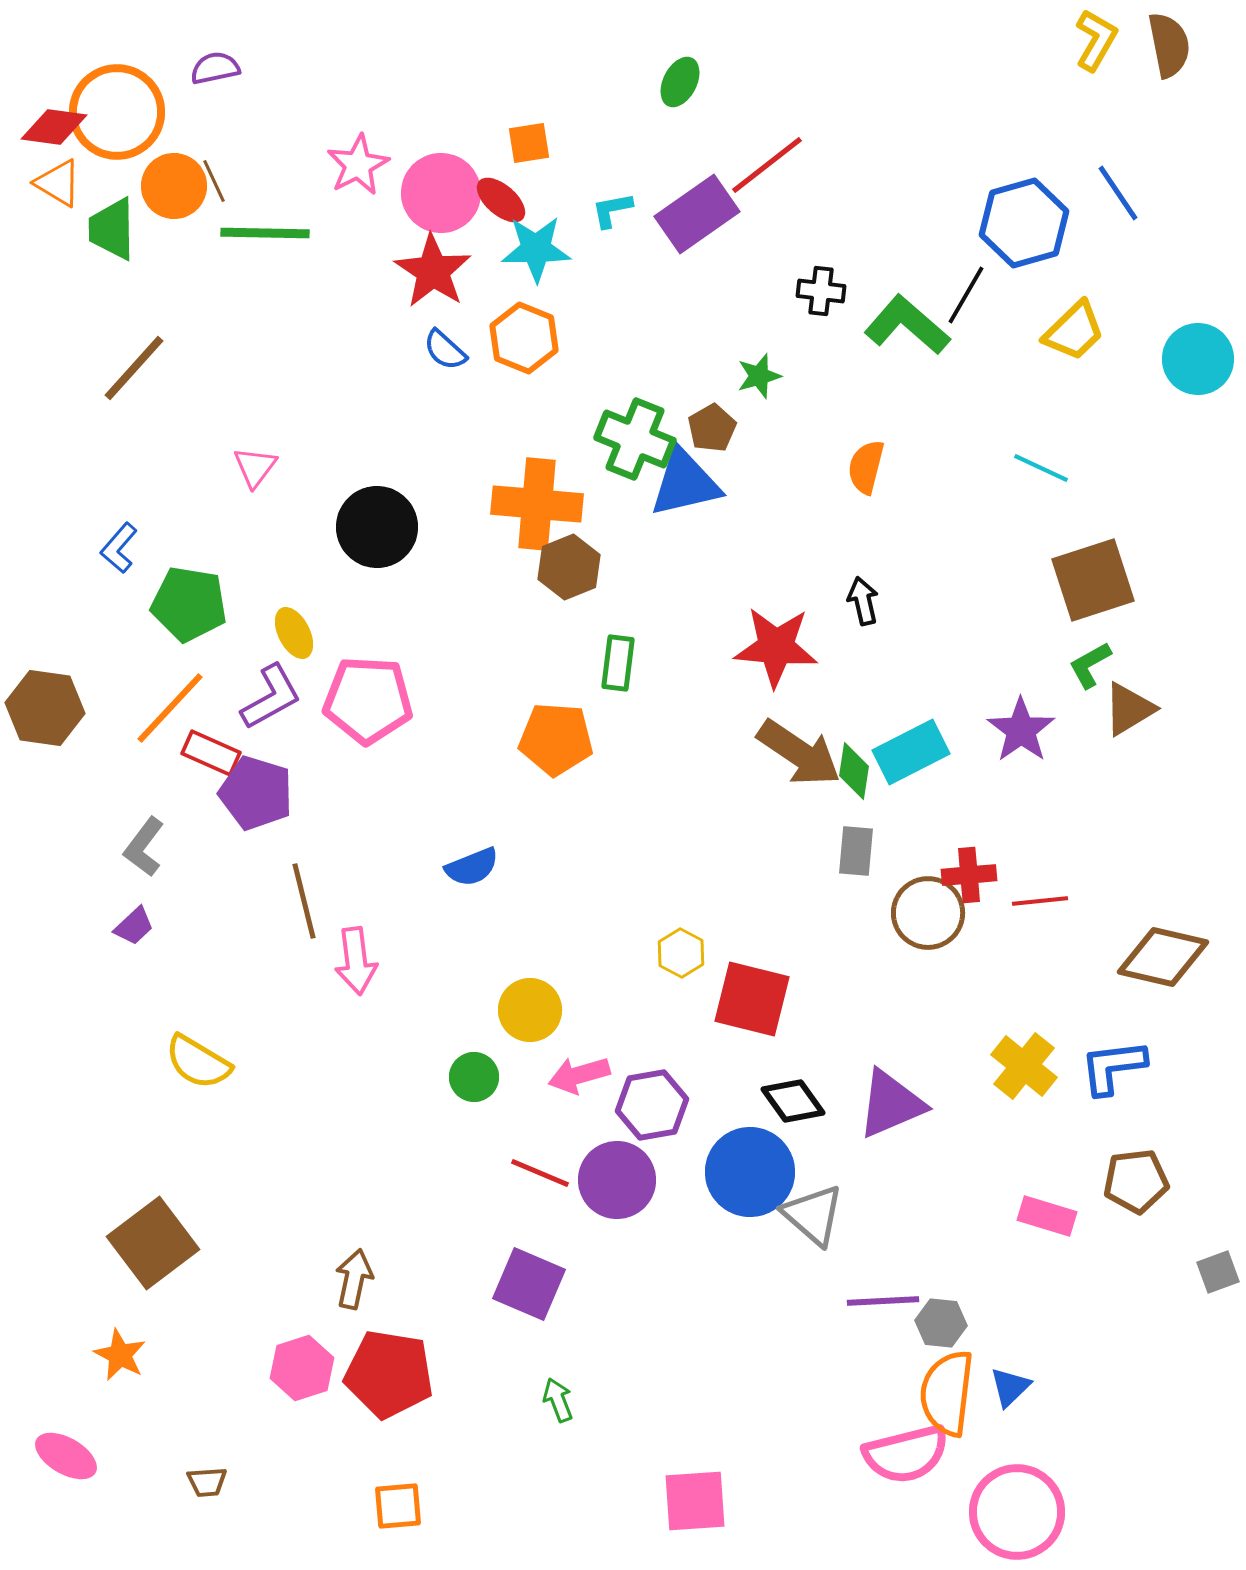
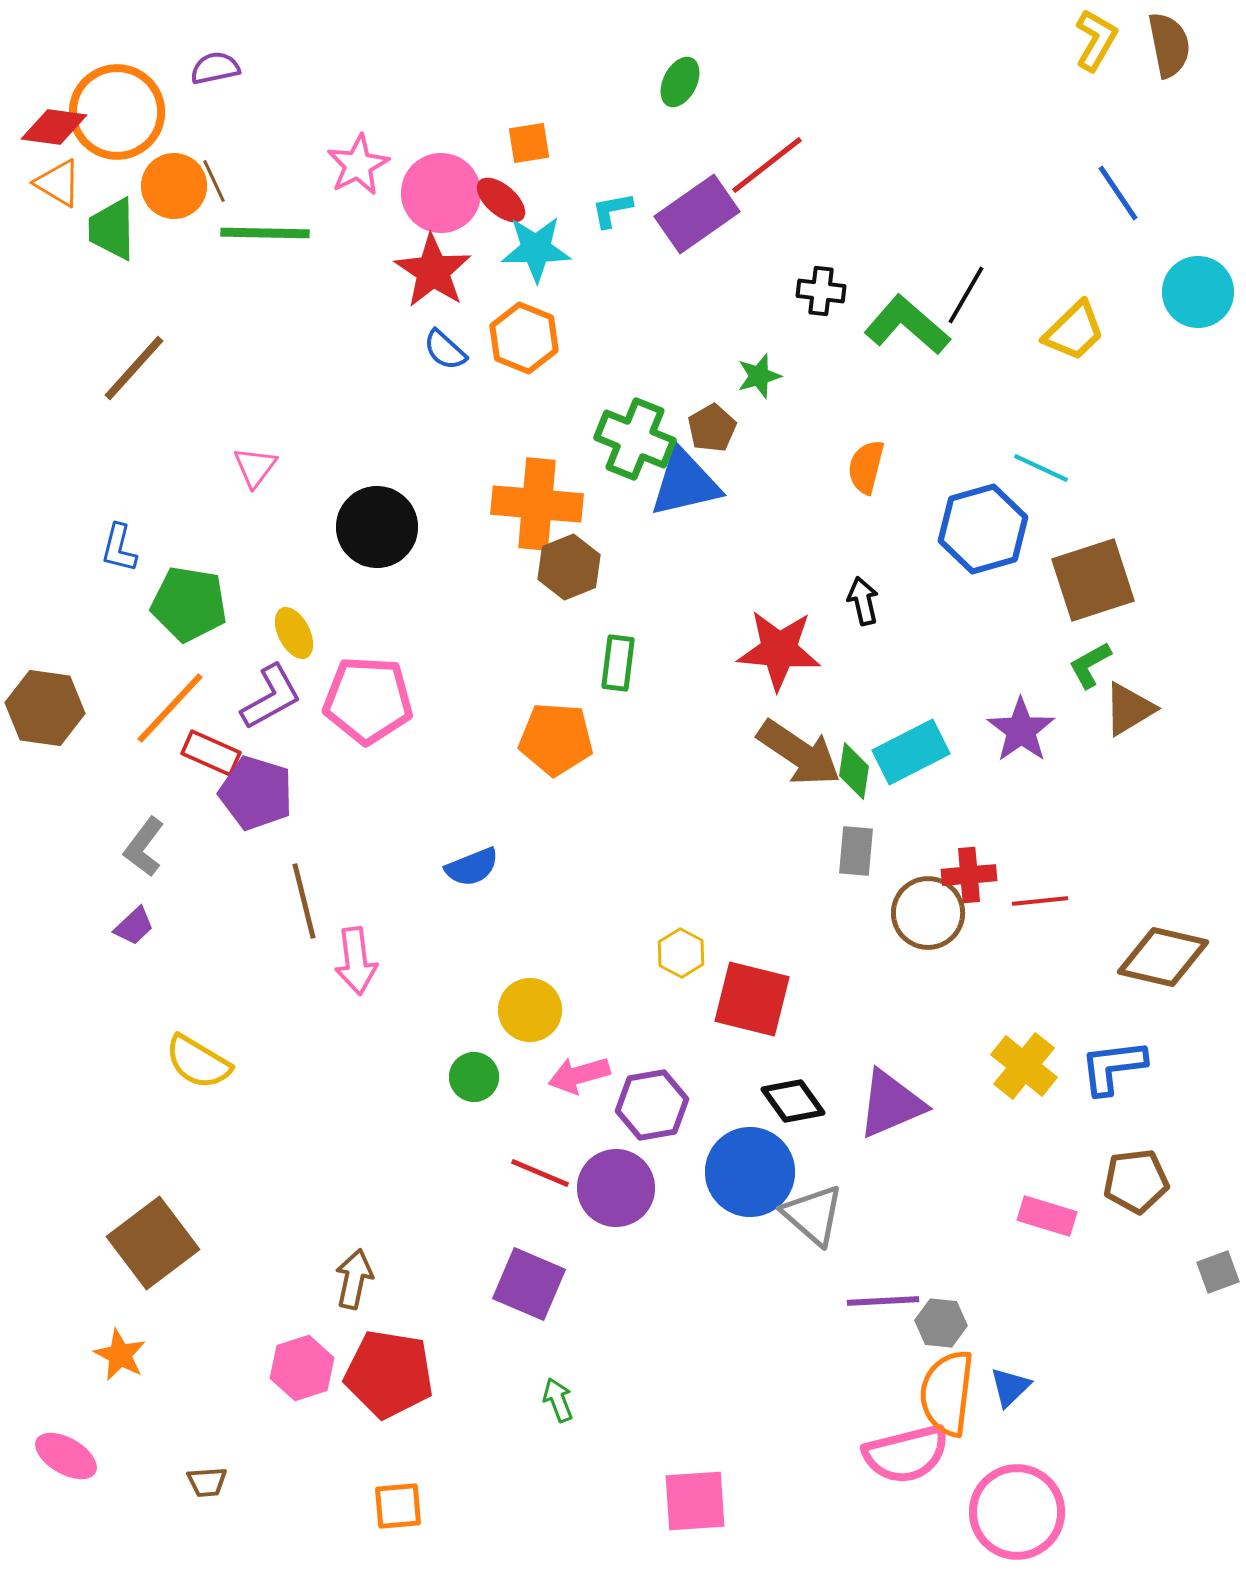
blue hexagon at (1024, 223): moved 41 px left, 306 px down
cyan circle at (1198, 359): moved 67 px up
blue L-shape at (119, 548): rotated 27 degrees counterclockwise
red star at (776, 647): moved 3 px right, 3 px down
purple circle at (617, 1180): moved 1 px left, 8 px down
